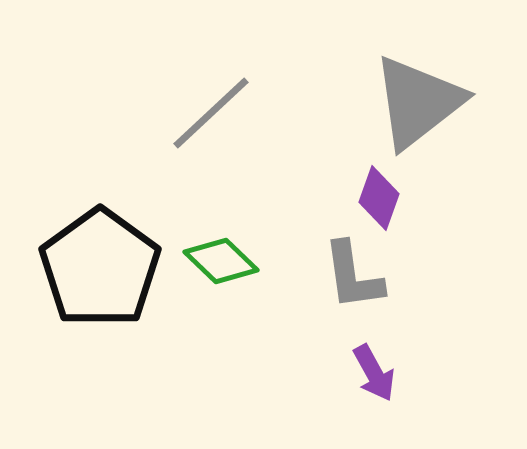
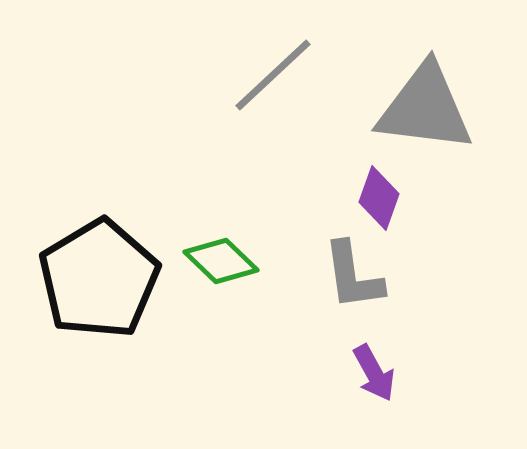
gray triangle: moved 7 px right, 6 px down; rotated 45 degrees clockwise
gray line: moved 62 px right, 38 px up
black pentagon: moved 1 px left, 11 px down; rotated 5 degrees clockwise
